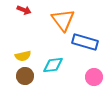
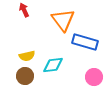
red arrow: rotated 136 degrees counterclockwise
yellow semicircle: moved 4 px right
